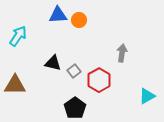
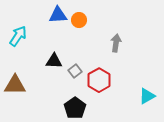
gray arrow: moved 6 px left, 10 px up
black triangle: moved 1 px right, 2 px up; rotated 12 degrees counterclockwise
gray square: moved 1 px right
